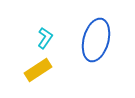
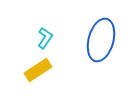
blue ellipse: moved 5 px right
